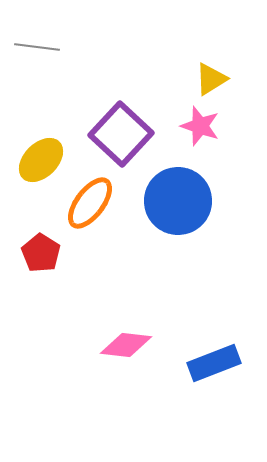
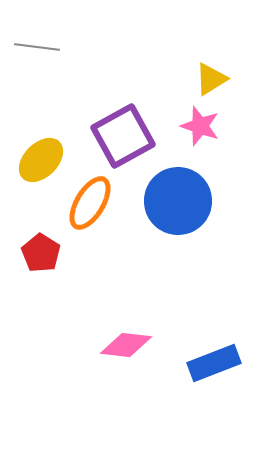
purple square: moved 2 px right, 2 px down; rotated 18 degrees clockwise
orange ellipse: rotated 6 degrees counterclockwise
